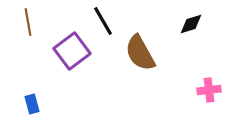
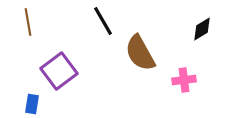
black diamond: moved 11 px right, 5 px down; rotated 15 degrees counterclockwise
purple square: moved 13 px left, 20 px down
pink cross: moved 25 px left, 10 px up
blue rectangle: rotated 24 degrees clockwise
